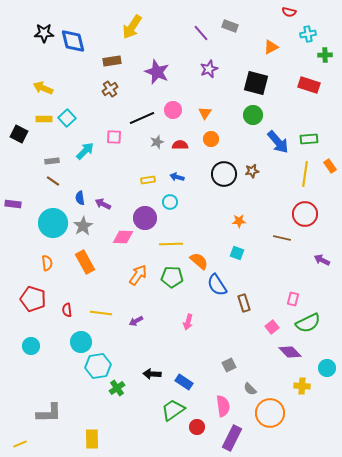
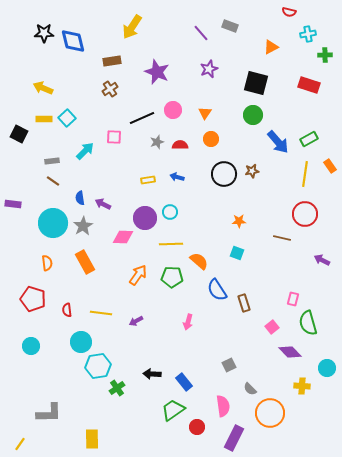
green rectangle at (309, 139): rotated 24 degrees counterclockwise
cyan circle at (170, 202): moved 10 px down
blue semicircle at (217, 285): moved 5 px down
green semicircle at (308, 323): rotated 100 degrees clockwise
blue rectangle at (184, 382): rotated 18 degrees clockwise
purple rectangle at (232, 438): moved 2 px right
yellow line at (20, 444): rotated 32 degrees counterclockwise
